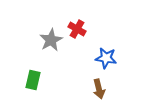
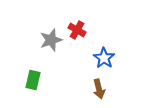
red cross: moved 1 px down
gray star: rotated 10 degrees clockwise
blue star: moved 2 px left; rotated 25 degrees clockwise
